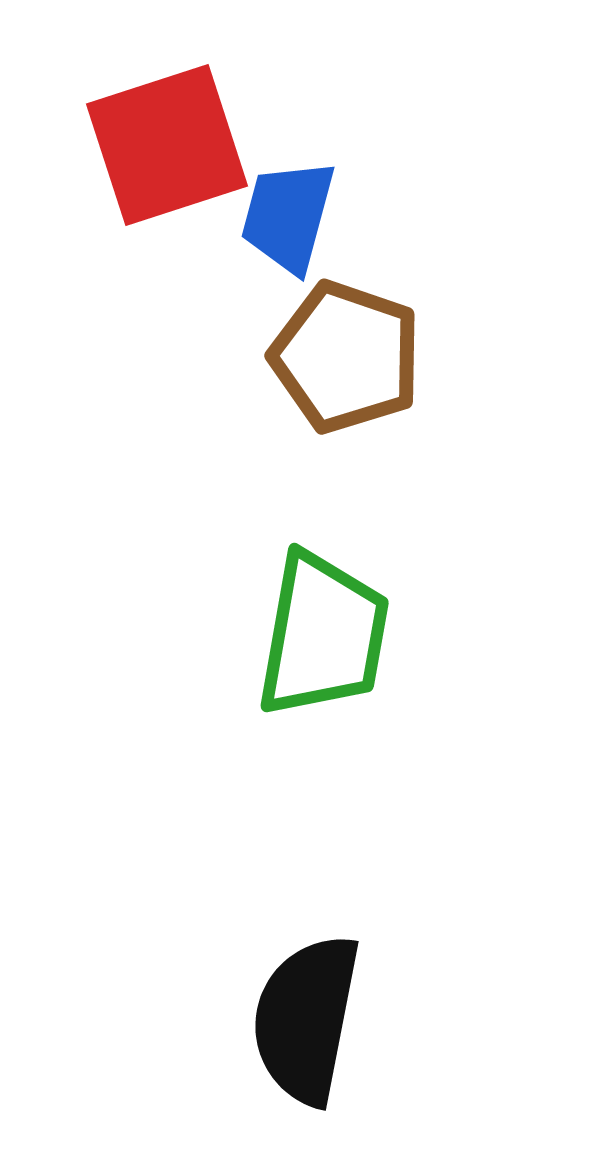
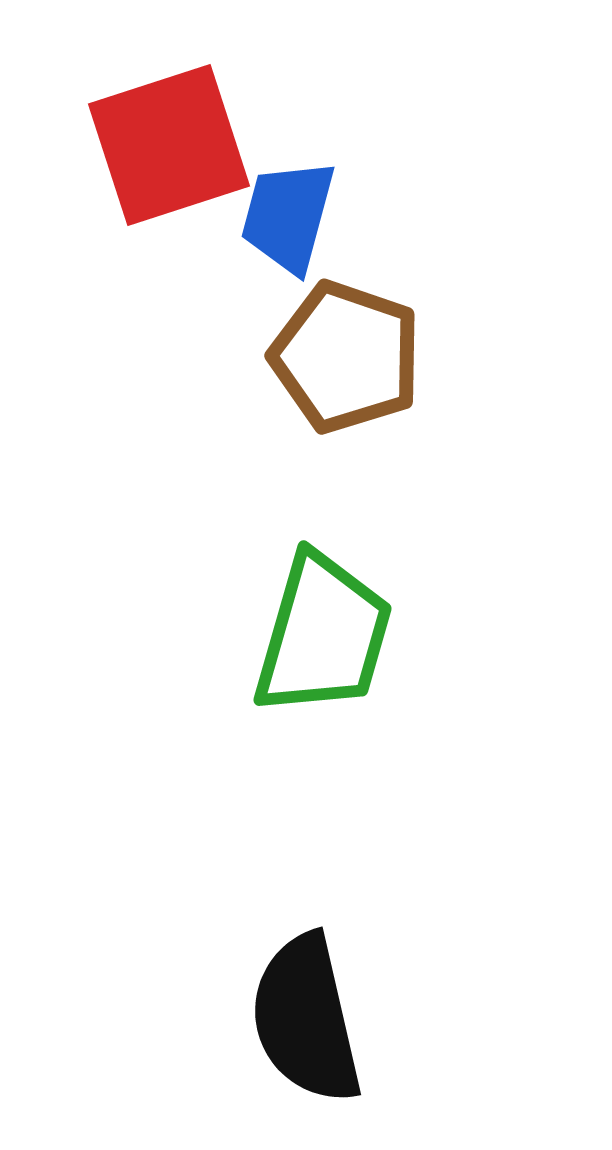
red square: moved 2 px right
green trapezoid: rotated 6 degrees clockwise
black semicircle: rotated 24 degrees counterclockwise
